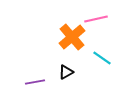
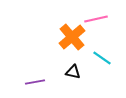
black triangle: moved 7 px right; rotated 42 degrees clockwise
